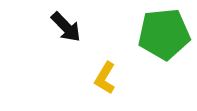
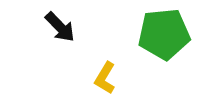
black arrow: moved 6 px left
